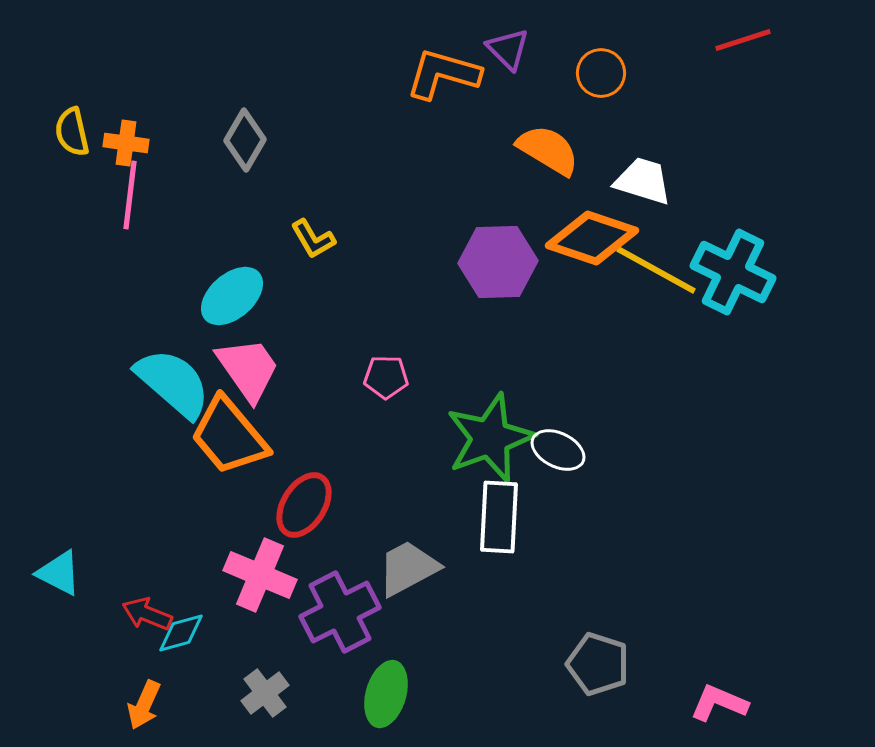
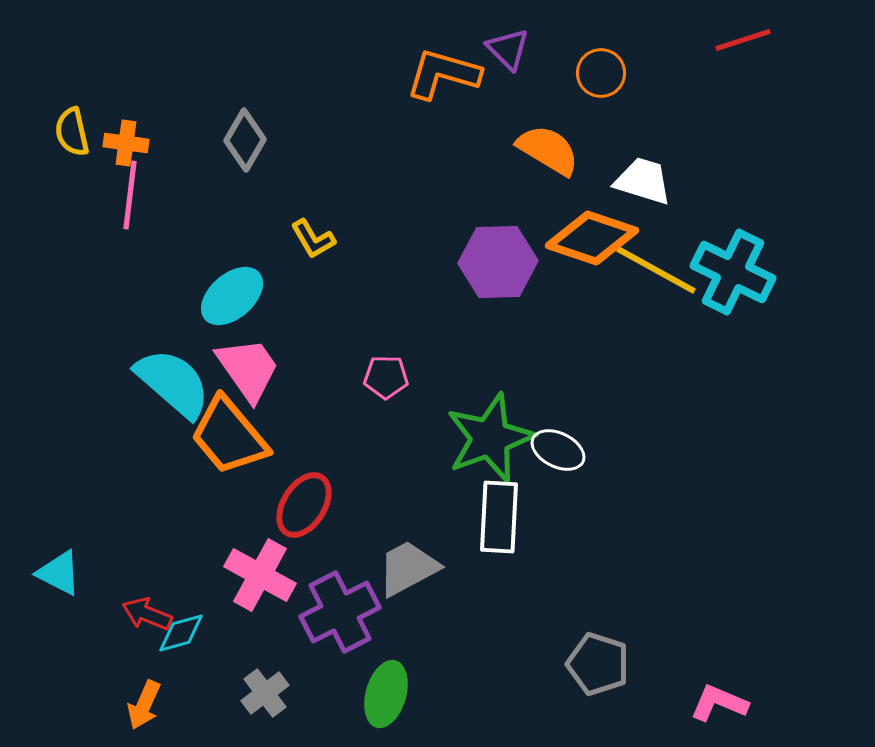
pink cross: rotated 6 degrees clockwise
